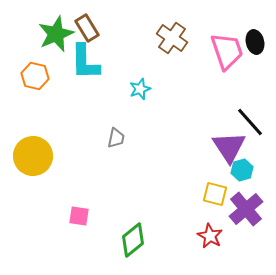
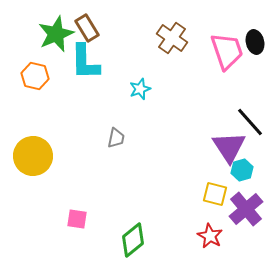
pink square: moved 2 px left, 3 px down
